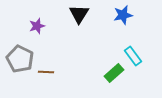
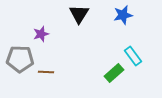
purple star: moved 4 px right, 8 px down
gray pentagon: rotated 24 degrees counterclockwise
